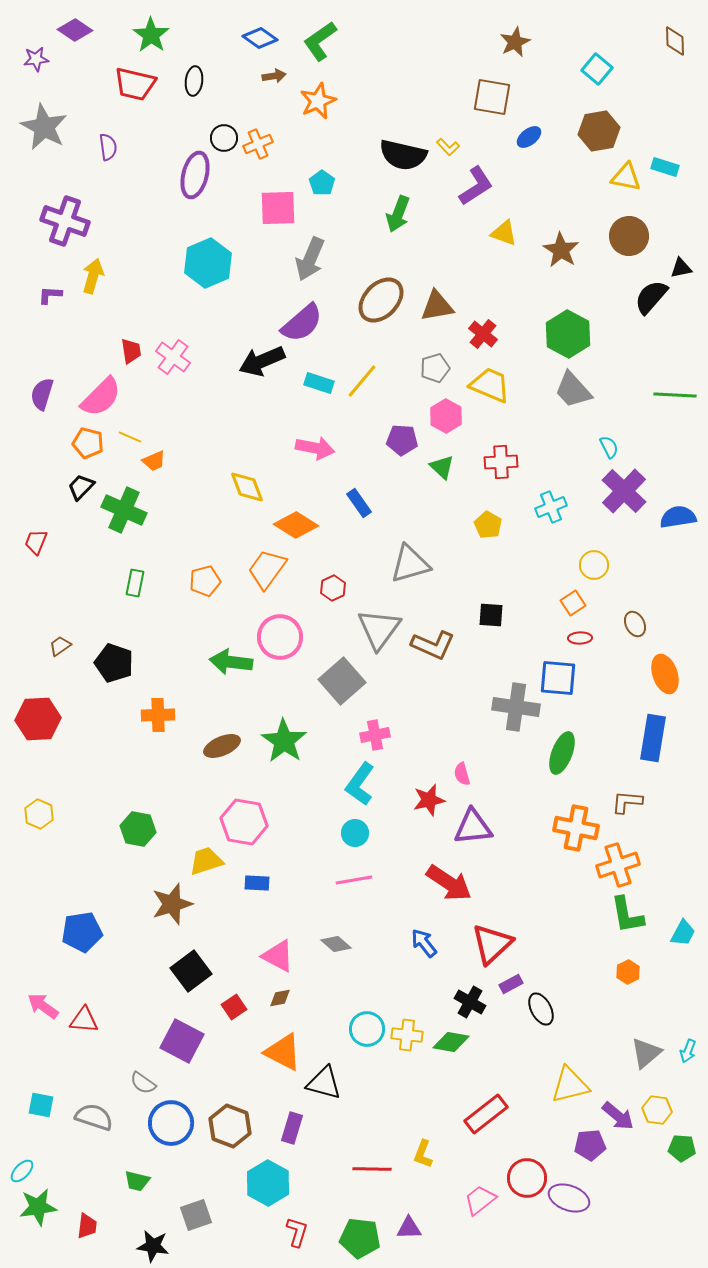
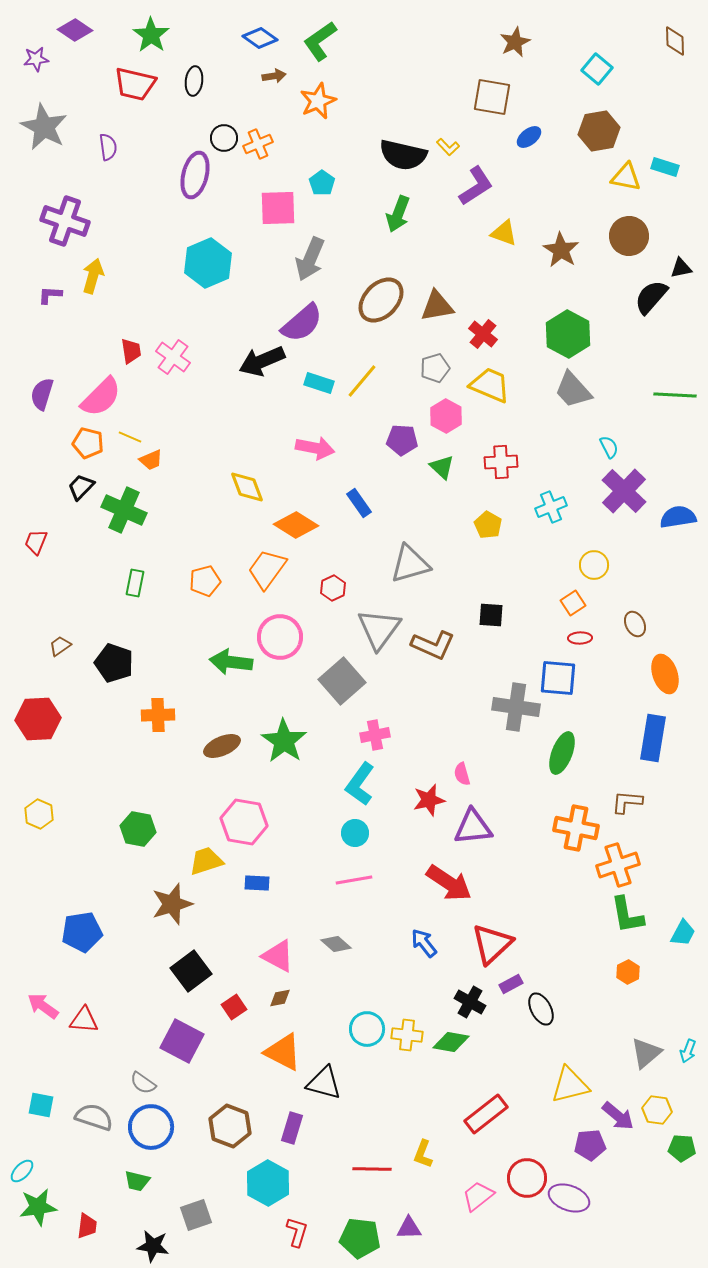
orange trapezoid at (154, 461): moved 3 px left, 1 px up
blue circle at (171, 1123): moved 20 px left, 4 px down
pink trapezoid at (480, 1200): moved 2 px left, 4 px up
